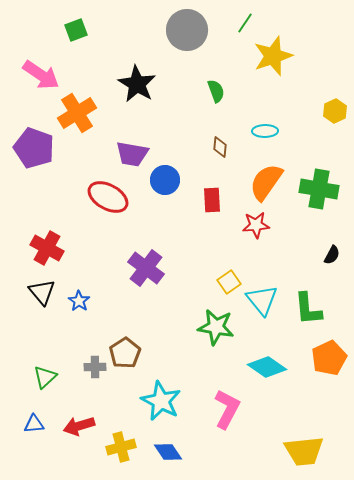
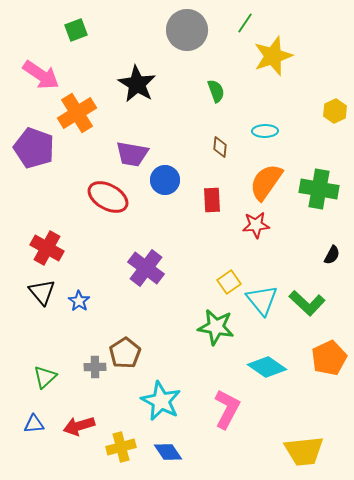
green L-shape: moved 1 px left, 6 px up; rotated 42 degrees counterclockwise
